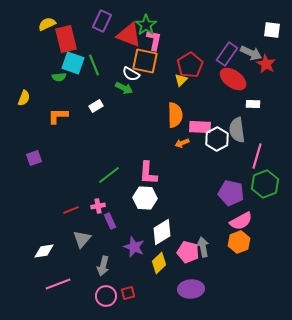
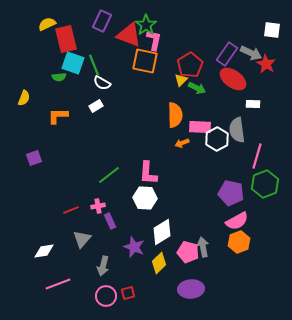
white semicircle at (131, 74): moved 29 px left, 9 px down
green arrow at (124, 88): moved 73 px right
pink semicircle at (241, 221): moved 4 px left
